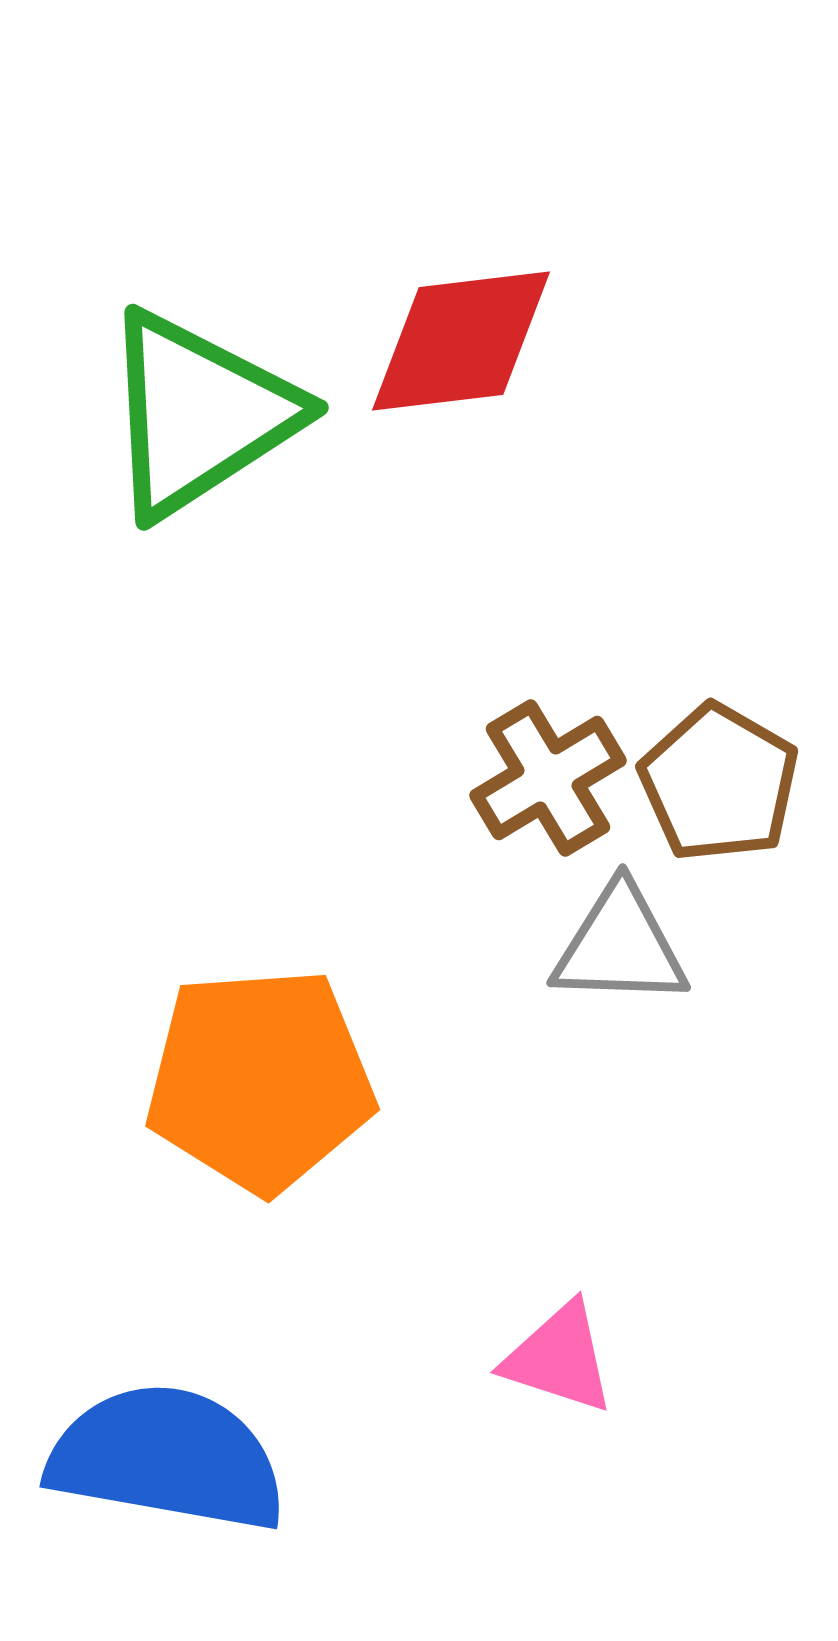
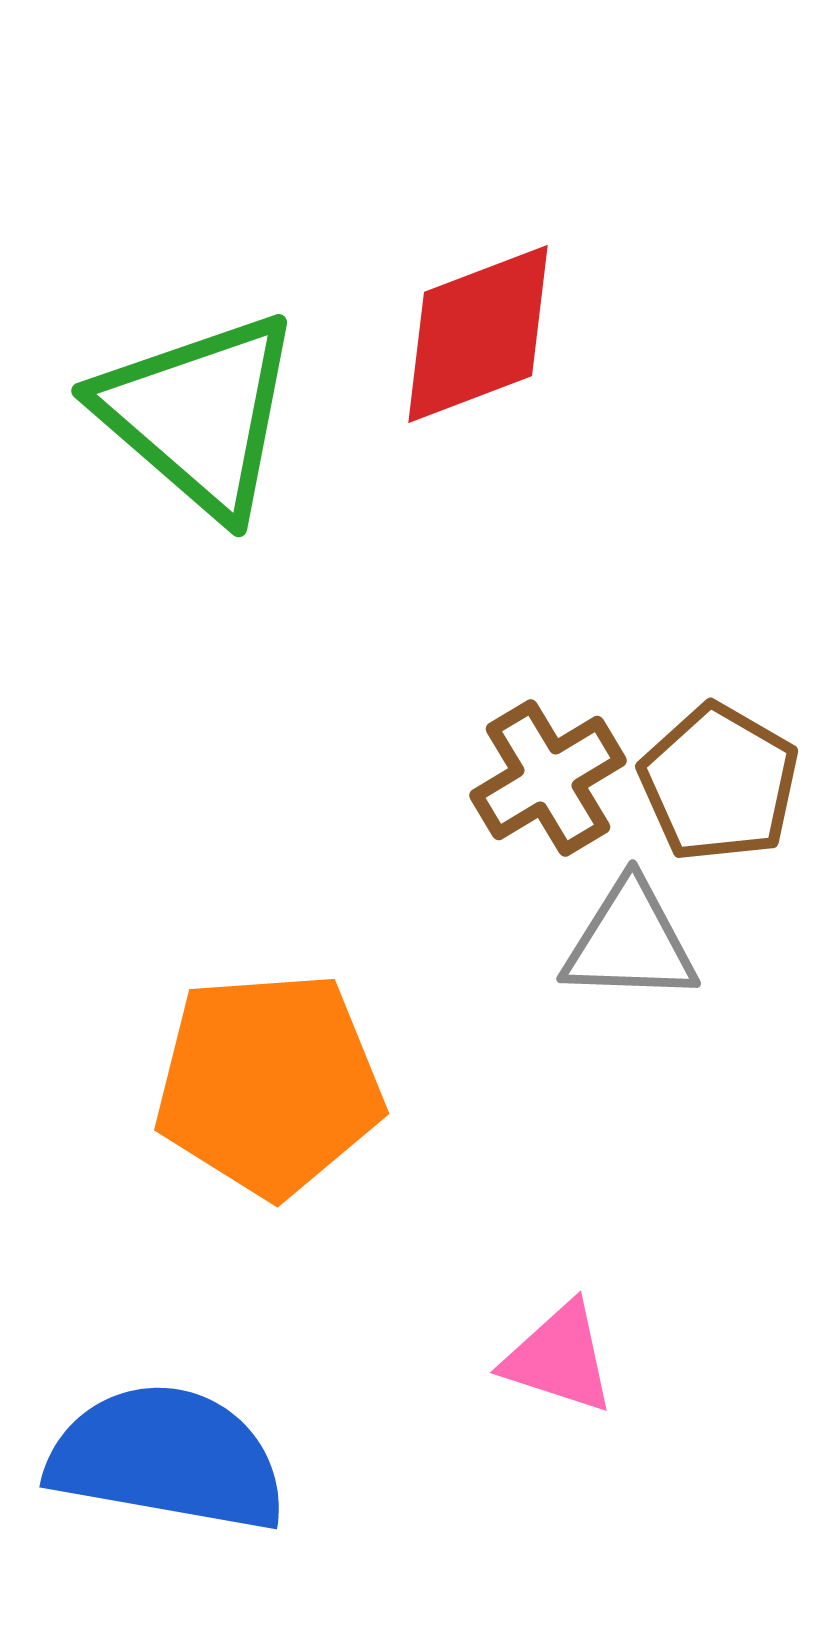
red diamond: moved 17 px right, 7 px up; rotated 14 degrees counterclockwise
green triangle: rotated 46 degrees counterclockwise
gray triangle: moved 10 px right, 4 px up
orange pentagon: moved 9 px right, 4 px down
